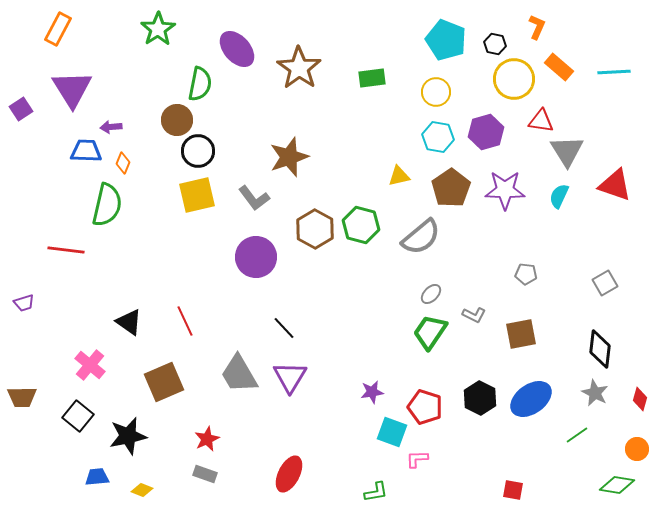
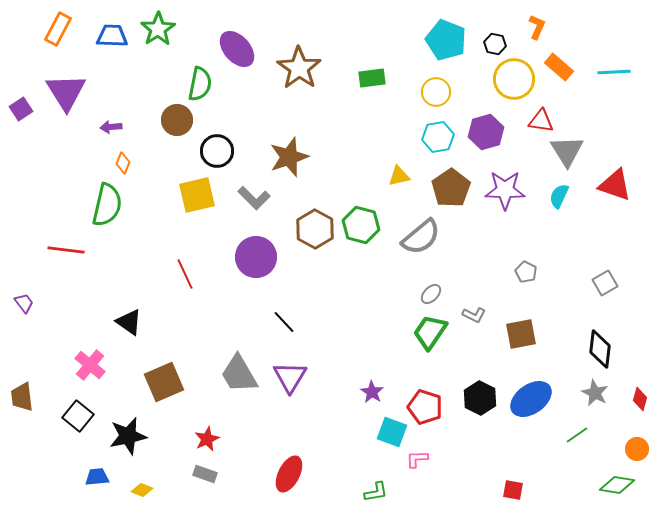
purple triangle at (72, 89): moved 6 px left, 3 px down
cyan hexagon at (438, 137): rotated 20 degrees counterclockwise
blue trapezoid at (86, 151): moved 26 px right, 115 px up
black circle at (198, 151): moved 19 px right
gray L-shape at (254, 198): rotated 8 degrees counterclockwise
gray pentagon at (526, 274): moved 2 px up; rotated 20 degrees clockwise
purple trapezoid at (24, 303): rotated 110 degrees counterclockwise
red line at (185, 321): moved 47 px up
black line at (284, 328): moved 6 px up
purple star at (372, 392): rotated 30 degrees counterclockwise
brown trapezoid at (22, 397): rotated 84 degrees clockwise
